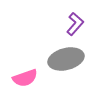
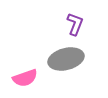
purple L-shape: rotated 20 degrees counterclockwise
